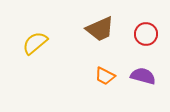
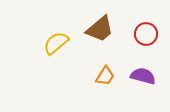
brown trapezoid: rotated 16 degrees counterclockwise
yellow semicircle: moved 21 px right
orange trapezoid: rotated 85 degrees counterclockwise
